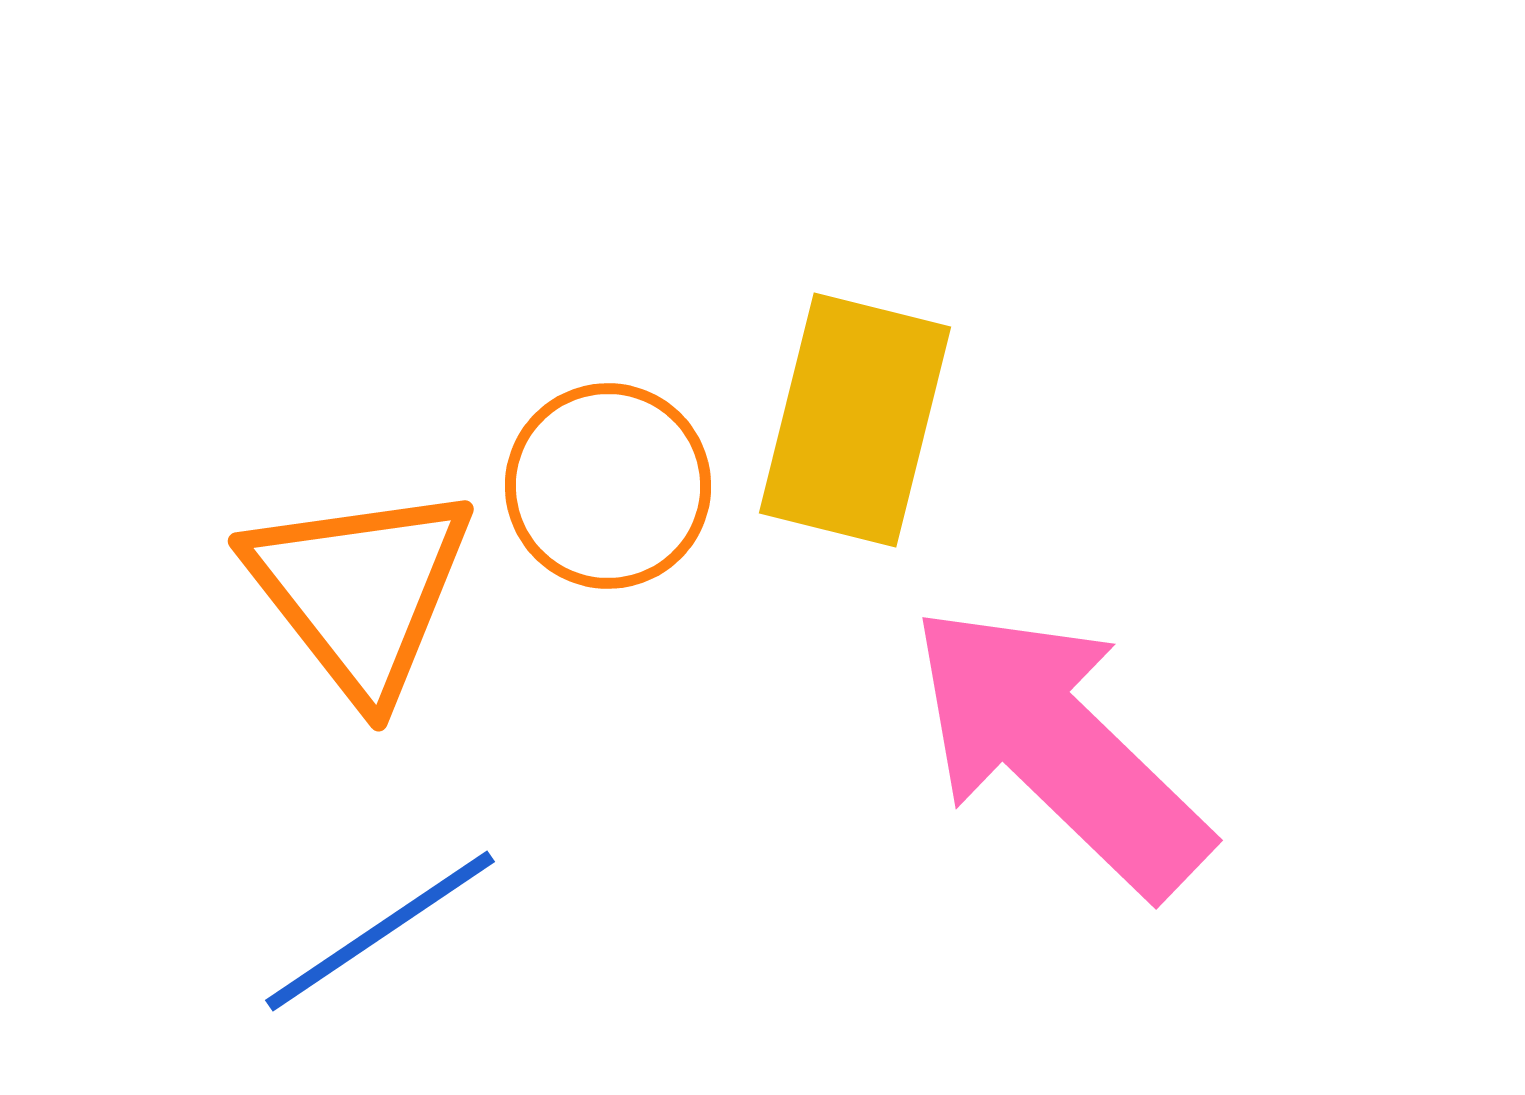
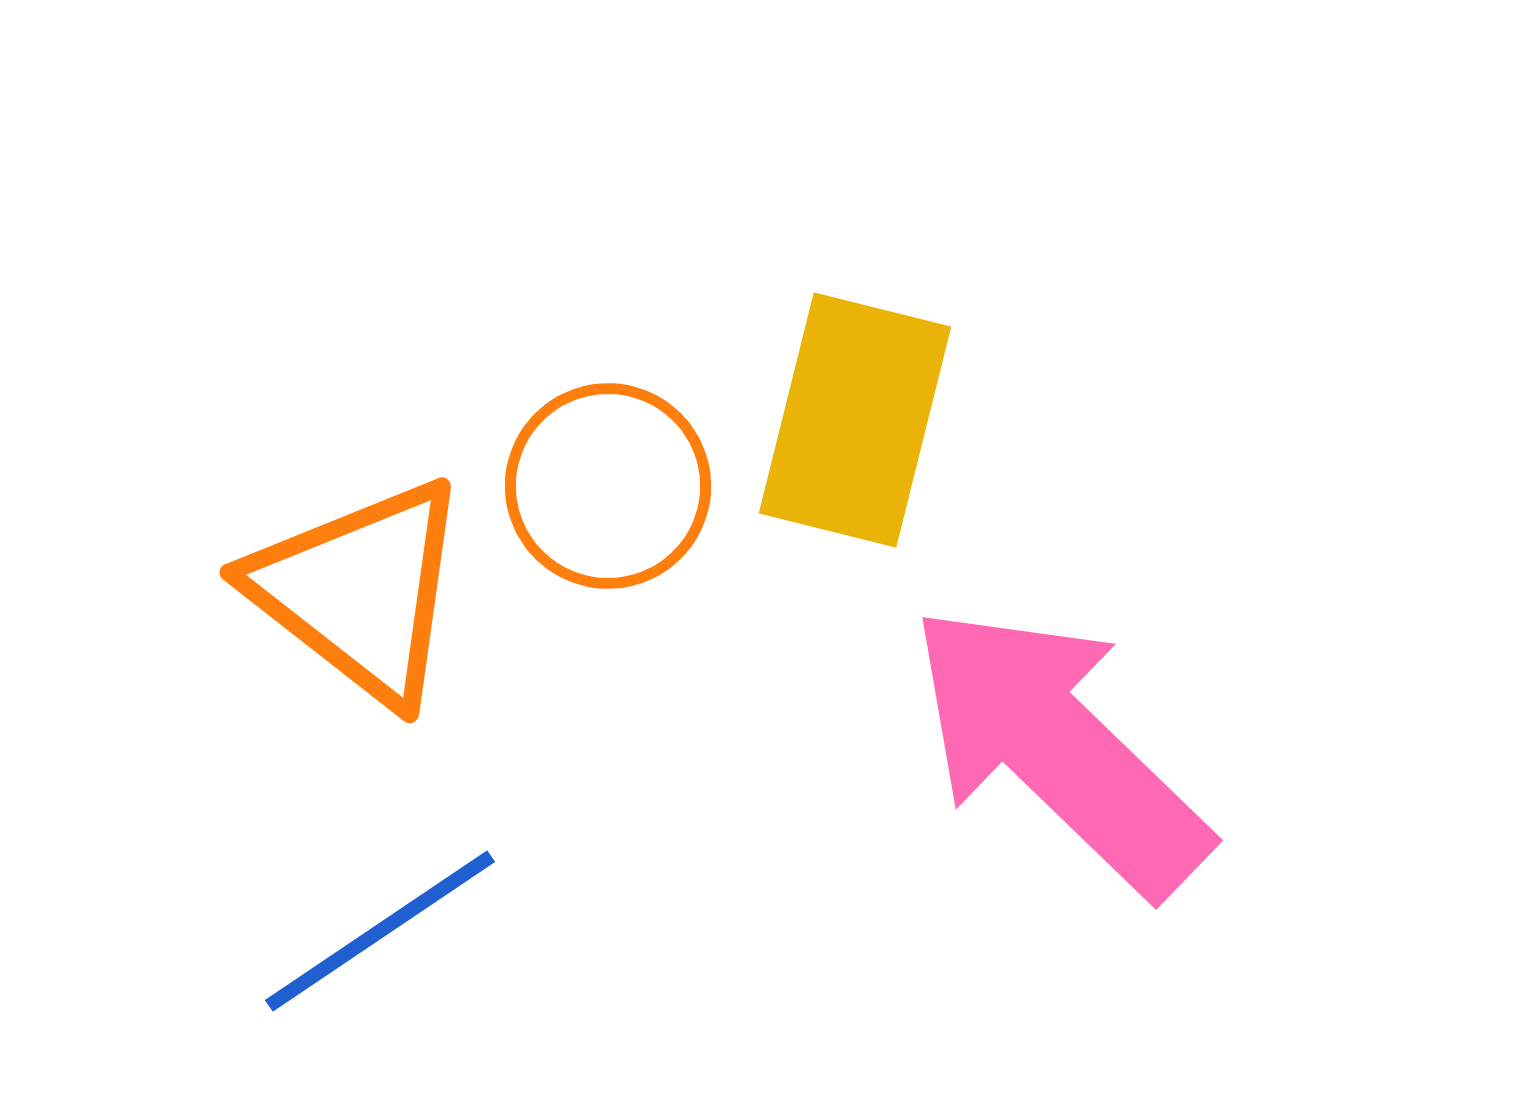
orange triangle: rotated 14 degrees counterclockwise
